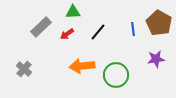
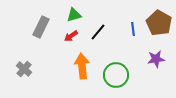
green triangle: moved 1 px right, 3 px down; rotated 14 degrees counterclockwise
gray rectangle: rotated 20 degrees counterclockwise
red arrow: moved 4 px right, 2 px down
orange arrow: rotated 90 degrees clockwise
